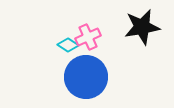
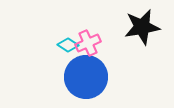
pink cross: moved 6 px down
